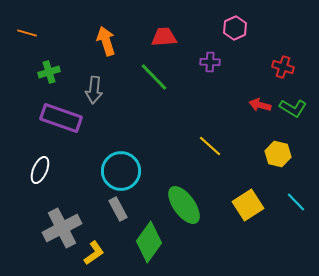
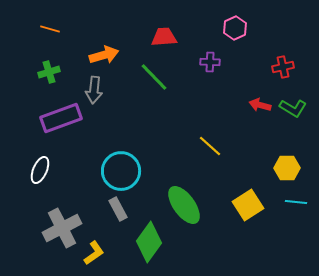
orange line: moved 23 px right, 4 px up
orange arrow: moved 2 px left, 14 px down; rotated 92 degrees clockwise
red cross: rotated 30 degrees counterclockwise
purple rectangle: rotated 39 degrees counterclockwise
yellow hexagon: moved 9 px right, 14 px down; rotated 15 degrees counterclockwise
cyan line: rotated 40 degrees counterclockwise
